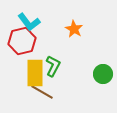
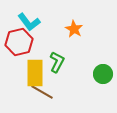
red hexagon: moved 3 px left, 1 px down
green L-shape: moved 4 px right, 4 px up
